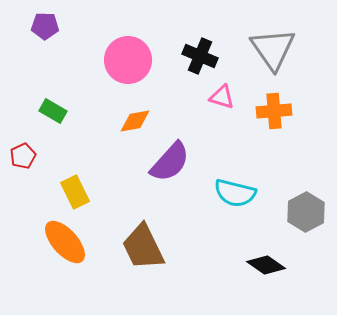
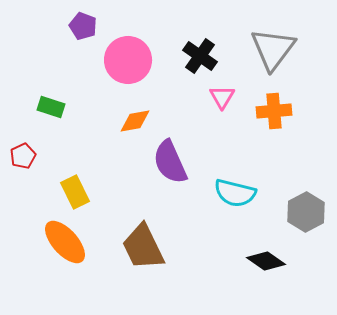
purple pentagon: moved 38 px right; rotated 20 degrees clockwise
gray triangle: rotated 12 degrees clockwise
black cross: rotated 12 degrees clockwise
pink triangle: rotated 44 degrees clockwise
green rectangle: moved 2 px left, 4 px up; rotated 12 degrees counterclockwise
purple semicircle: rotated 114 degrees clockwise
black diamond: moved 4 px up
